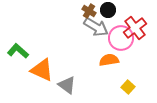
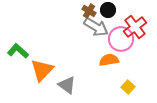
red cross: moved 1 px up
pink circle: moved 1 px down
orange triangle: rotated 50 degrees clockwise
